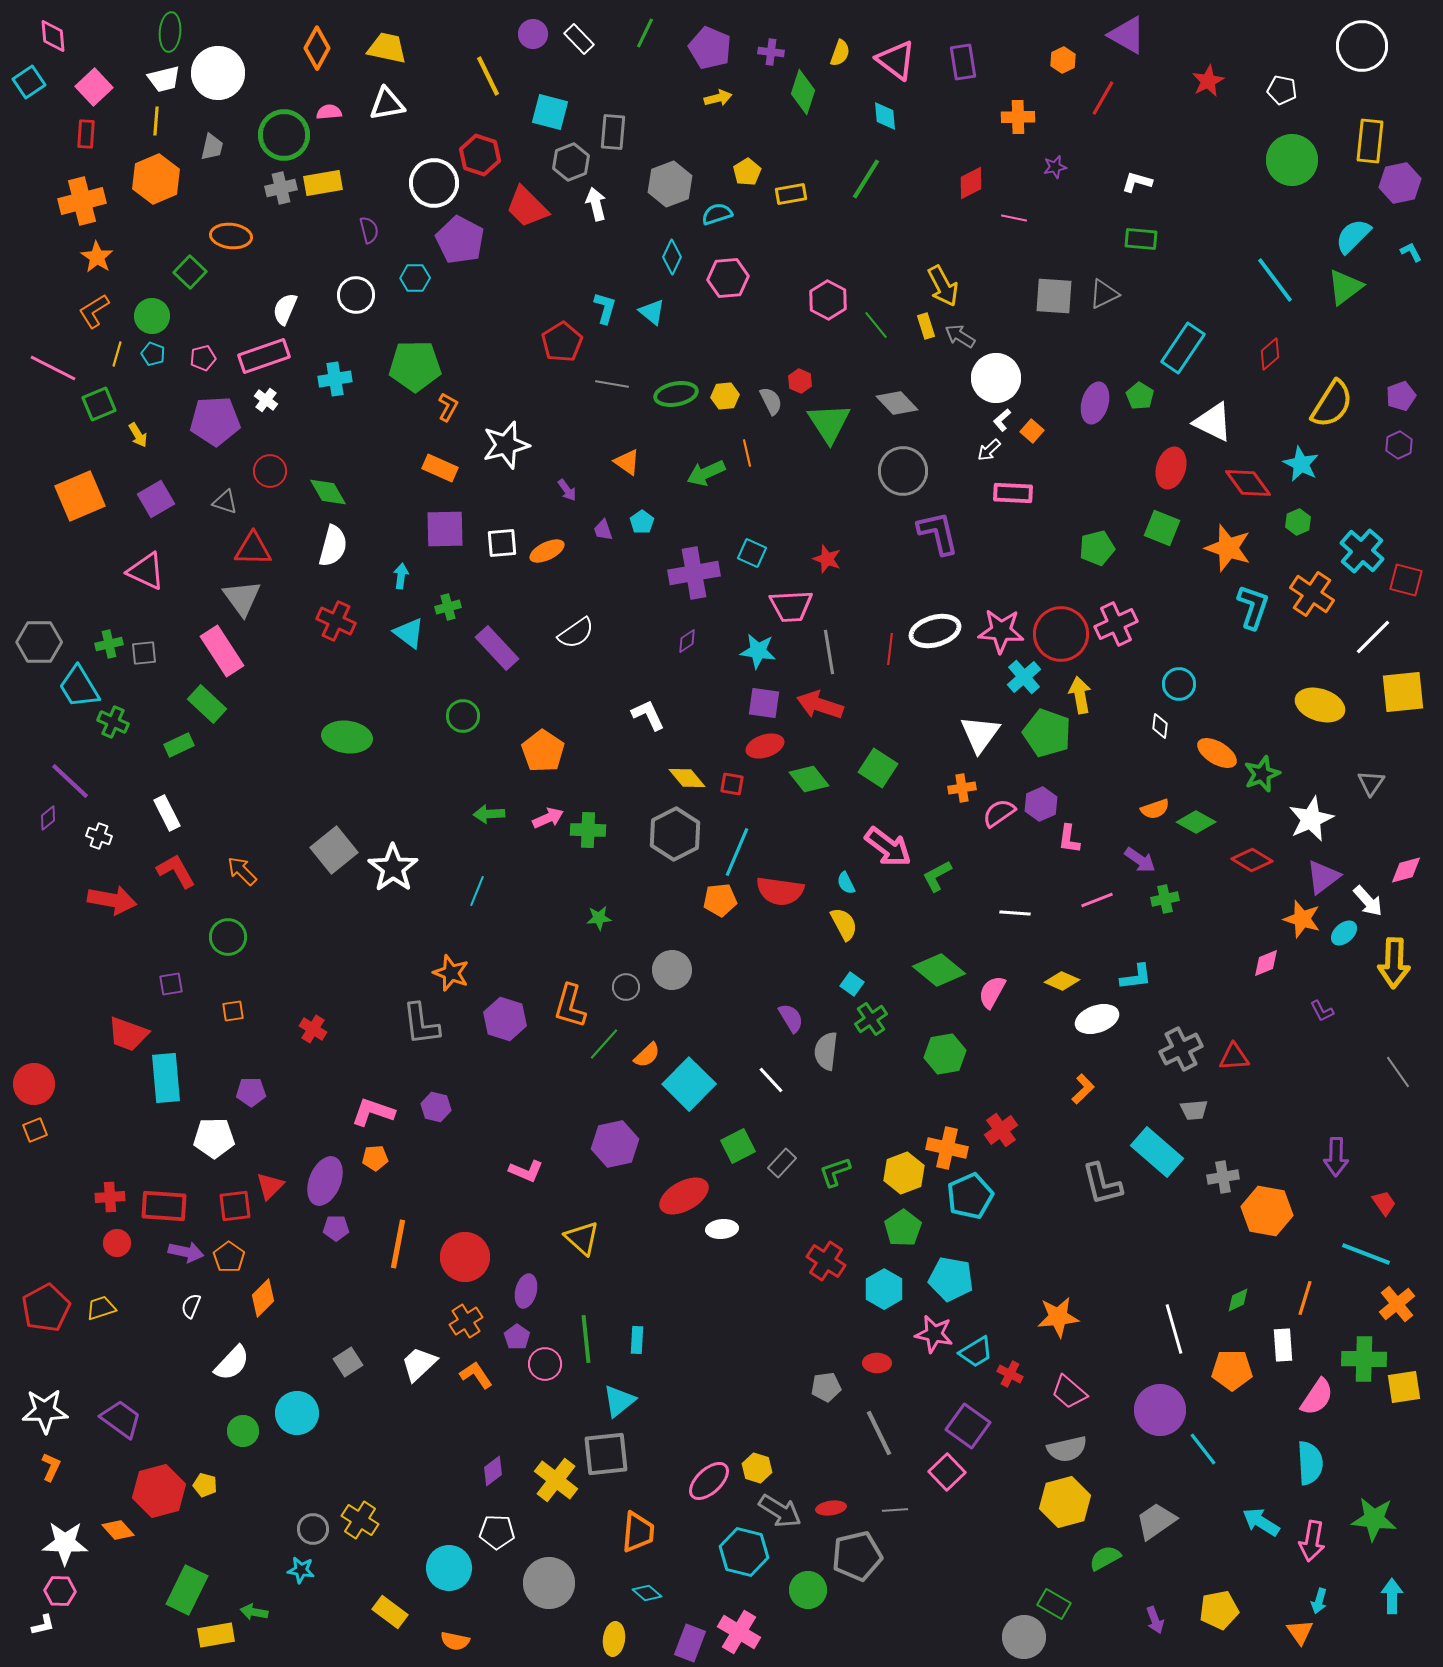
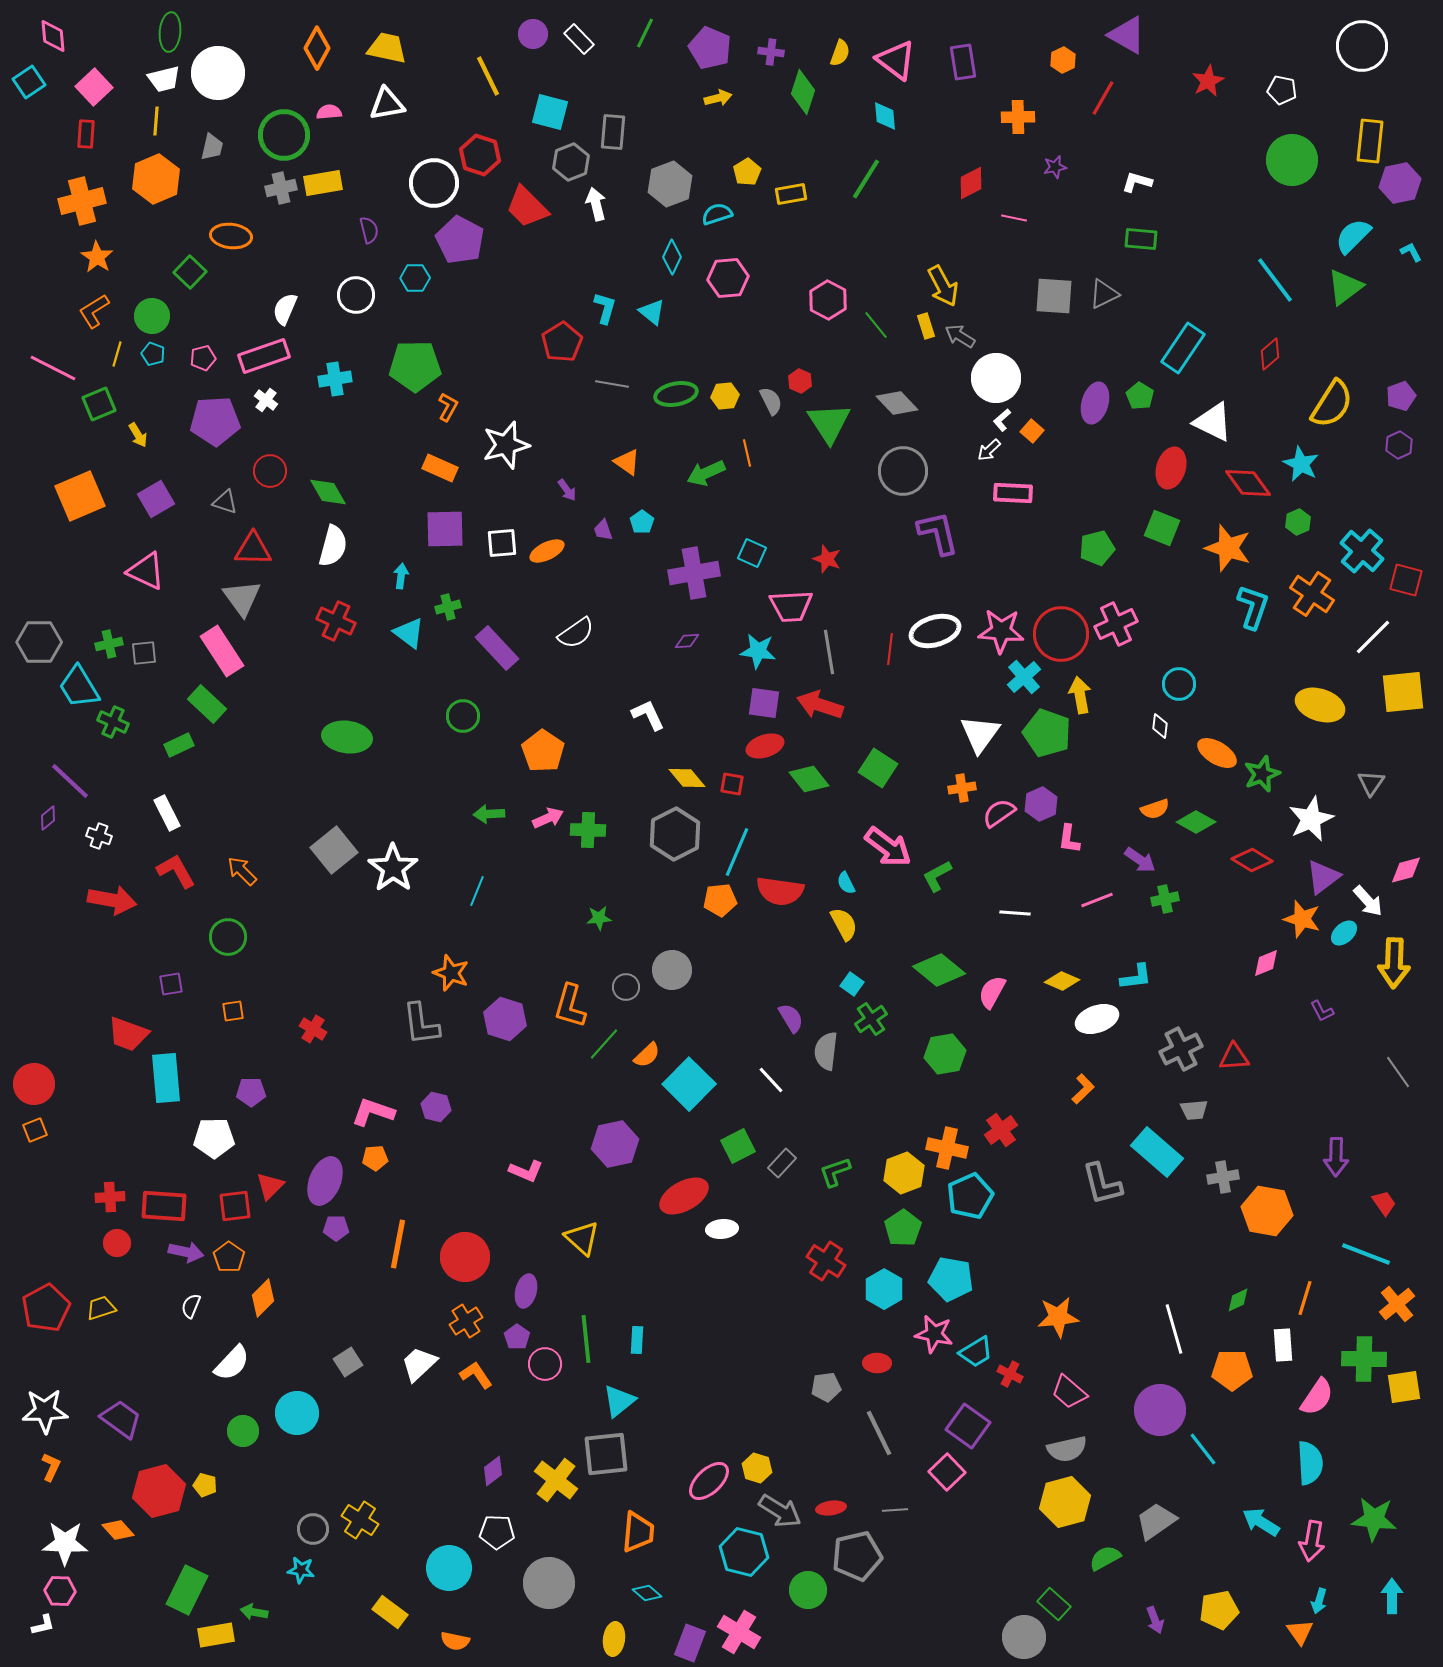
purple diamond at (687, 641): rotated 30 degrees clockwise
green rectangle at (1054, 1604): rotated 12 degrees clockwise
